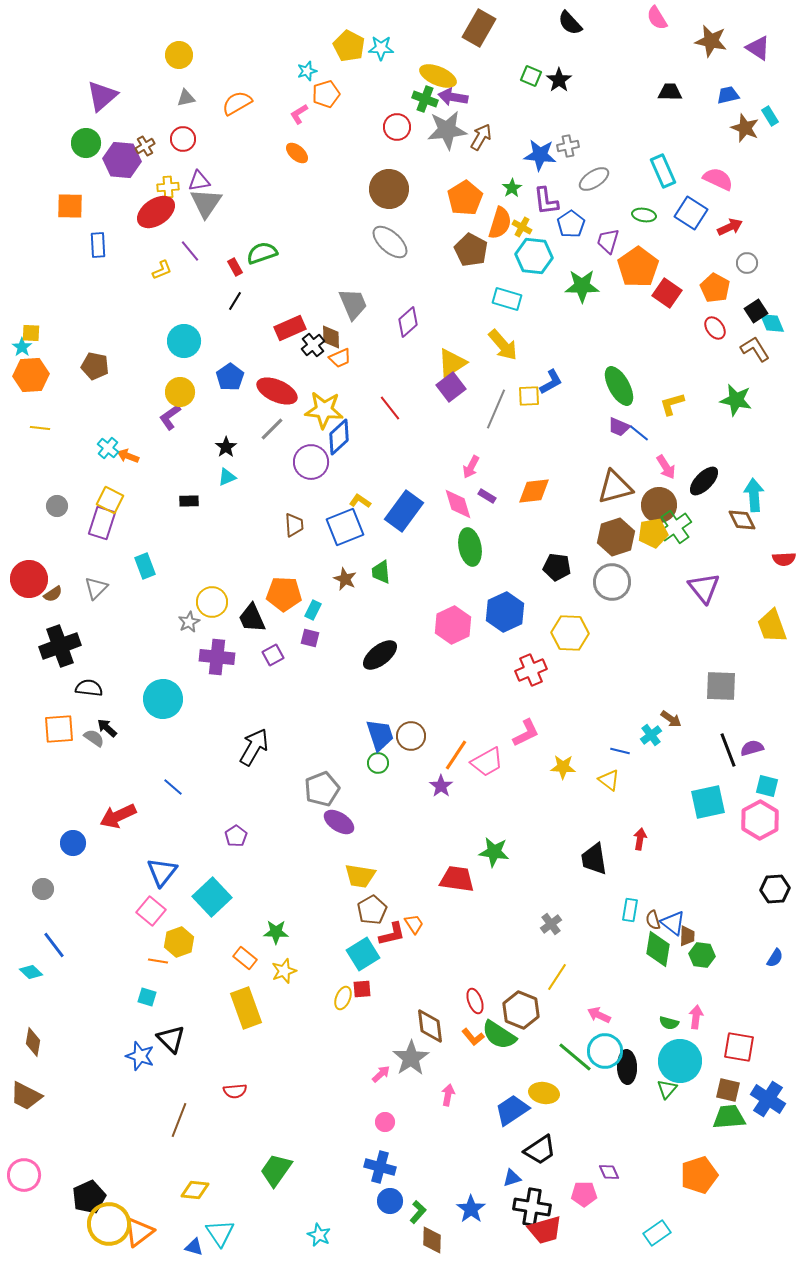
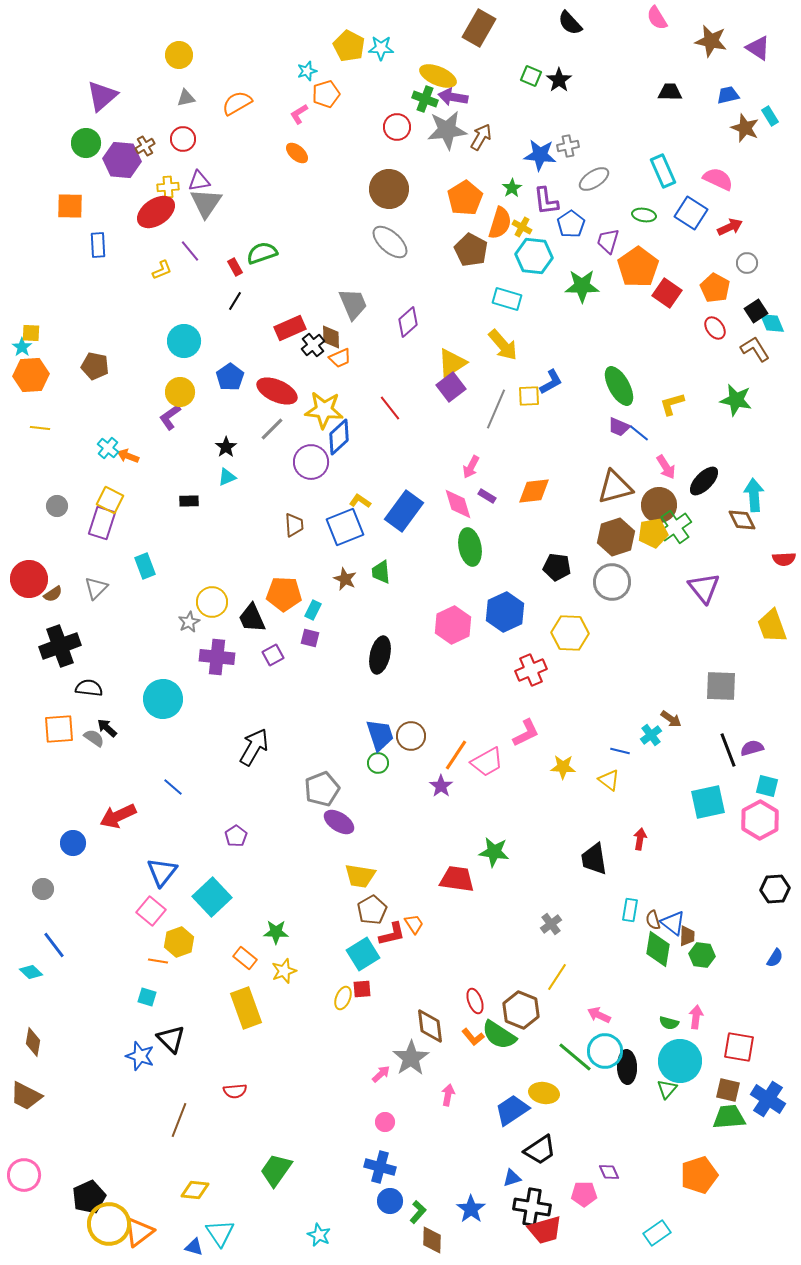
black ellipse at (380, 655): rotated 39 degrees counterclockwise
